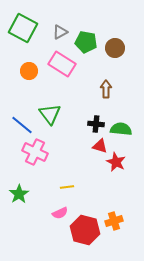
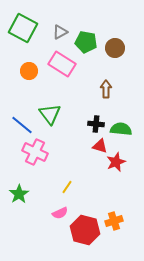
red star: rotated 24 degrees clockwise
yellow line: rotated 48 degrees counterclockwise
